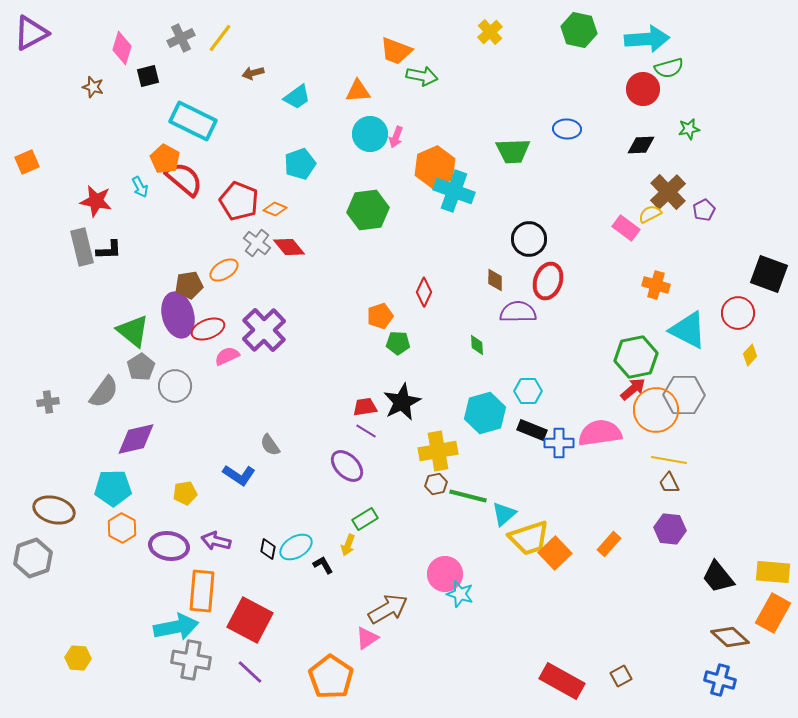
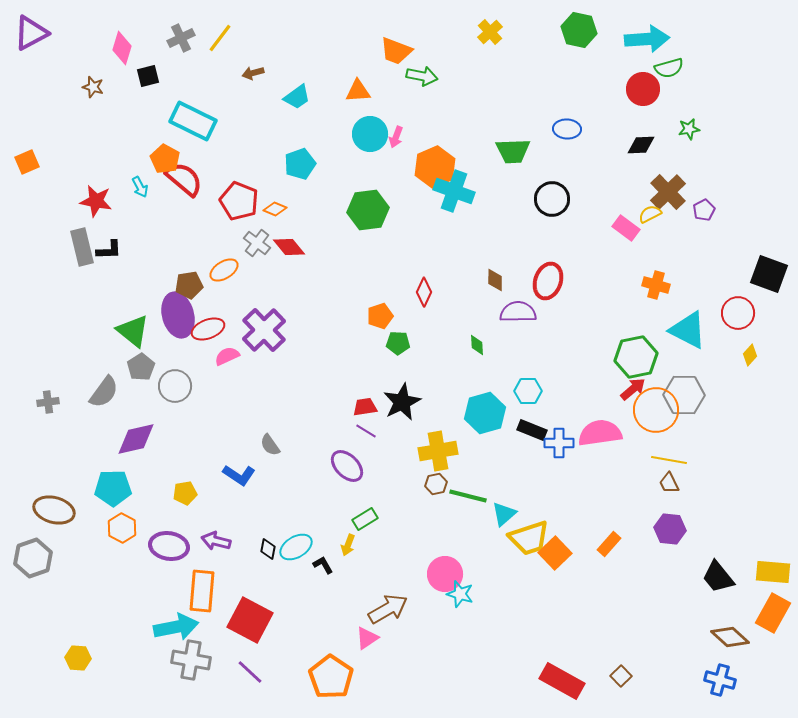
black circle at (529, 239): moved 23 px right, 40 px up
brown square at (621, 676): rotated 15 degrees counterclockwise
